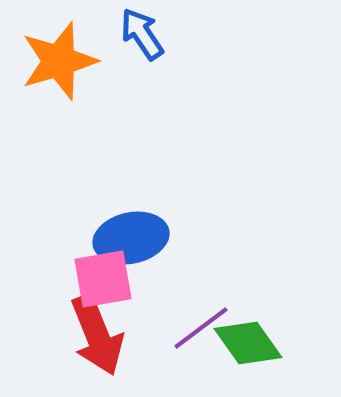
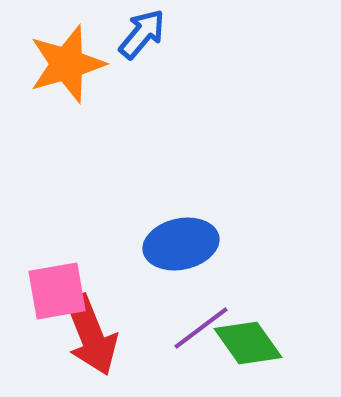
blue arrow: rotated 74 degrees clockwise
orange star: moved 8 px right, 3 px down
blue ellipse: moved 50 px right, 6 px down
pink square: moved 46 px left, 12 px down
red arrow: moved 6 px left
